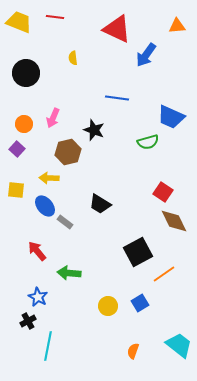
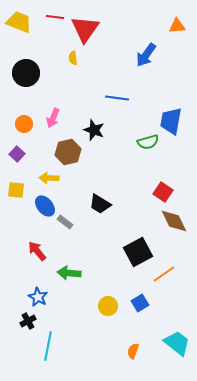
red triangle: moved 32 px left; rotated 40 degrees clockwise
blue trapezoid: moved 4 px down; rotated 76 degrees clockwise
purple square: moved 5 px down
cyan trapezoid: moved 2 px left, 2 px up
